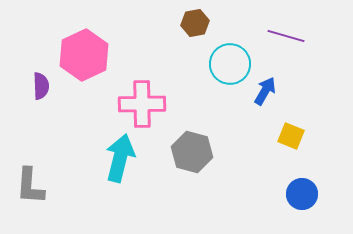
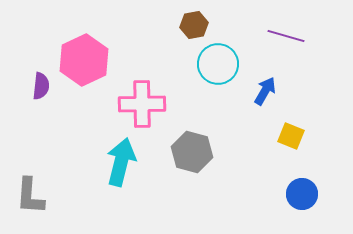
brown hexagon: moved 1 px left, 2 px down
pink hexagon: moved 5 px down
cyan circle: moved 12 px left
purple semicircle: rotated 8 degrees clockwise
cyan arrow: moved 1 px right, 4 px down
gray L-shape: moved 10 px down
